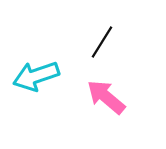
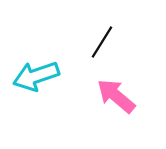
pink arrow: moved 10 px right, 1 px up
